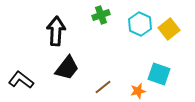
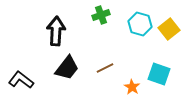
cyan hexagon: rotated 10 degrees counterclockwise
brown line: moved 2 px right, 19 px up; rotated 12 degrees clockwise
orange star: moved 6 px left, 4 px up; rotated 28 degrees counterclockwise
